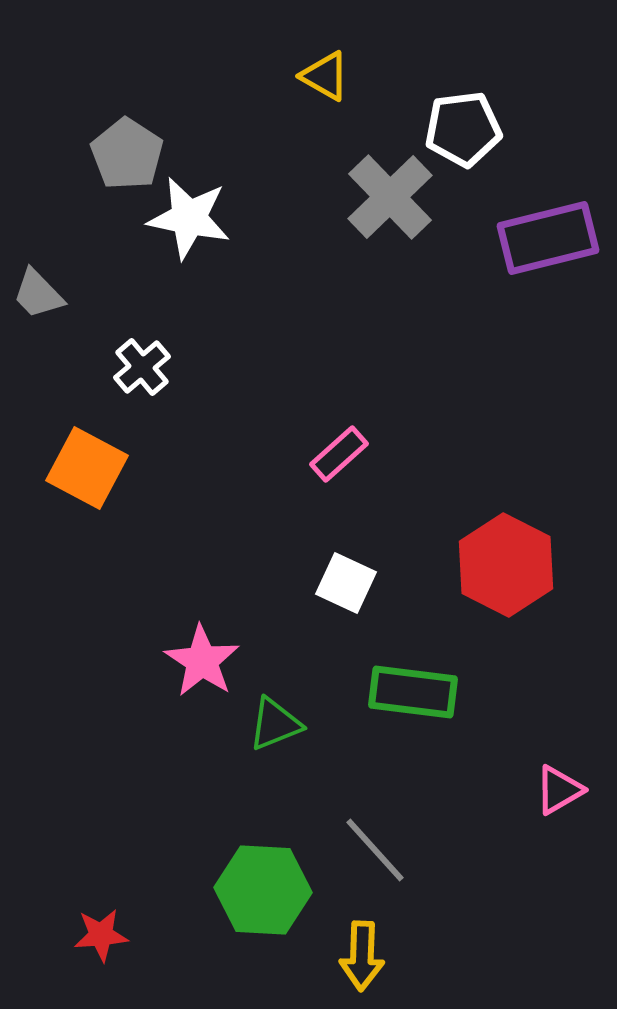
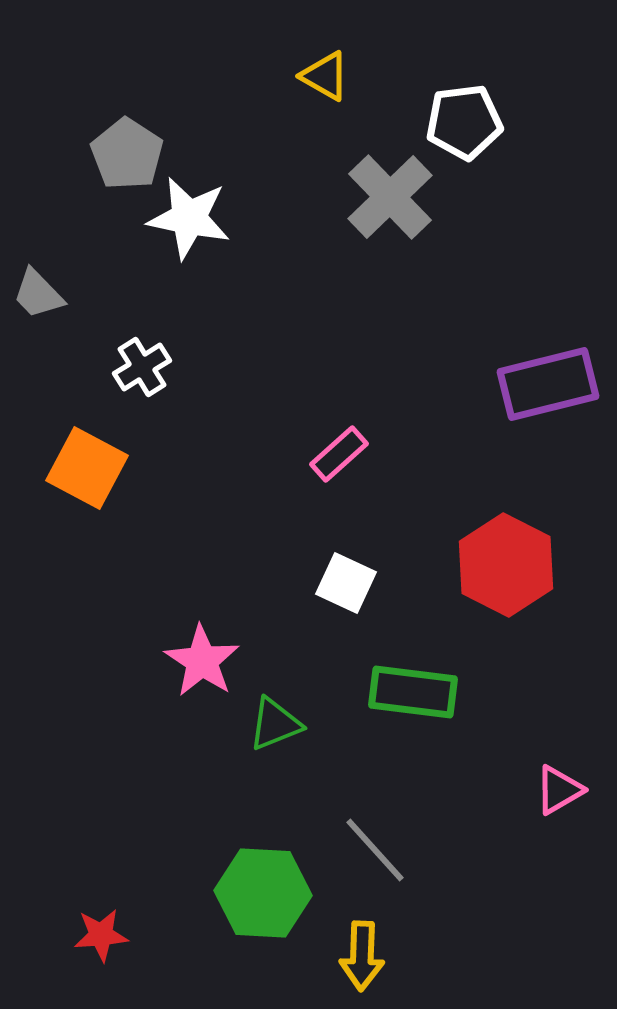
white pentagon: moved 1 px right, 7 px up
purple rectangle: moved 146 px down
white cross: rotated 8 degrees clockwise
green hexagon: moved 3 px down
